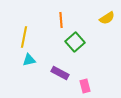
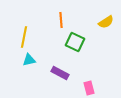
yellow semicircle: moved 1 px left, 4 px down
green square: rotated 24 degrees counterclockwise
pink rectangle: moved 4 px right, 2 px down
